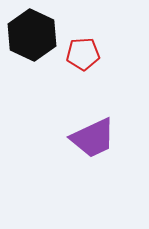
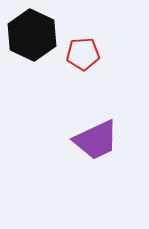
purple trapezoid: moved 3 px right, 2 px down
